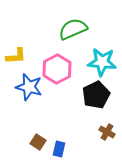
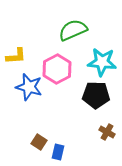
green semicircle: moved 1 px down
black pentagon: rotated 28 degrees clockwise
brown square: moved 1 px right
blue rectangle: moved 1 px left, 3 px down
